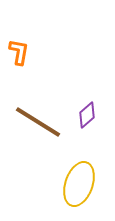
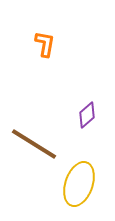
orange L-shape: moved 26 px right, 8 px up
brown line: moved 4 px left, 22 px down
